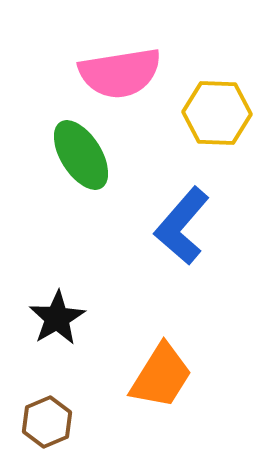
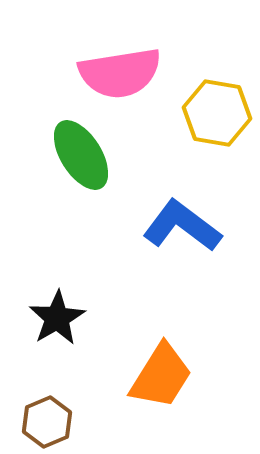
yellow hexagon: rotated 8 degrees clockwise
blue L-shape: rotated 86 degrees clockwise
